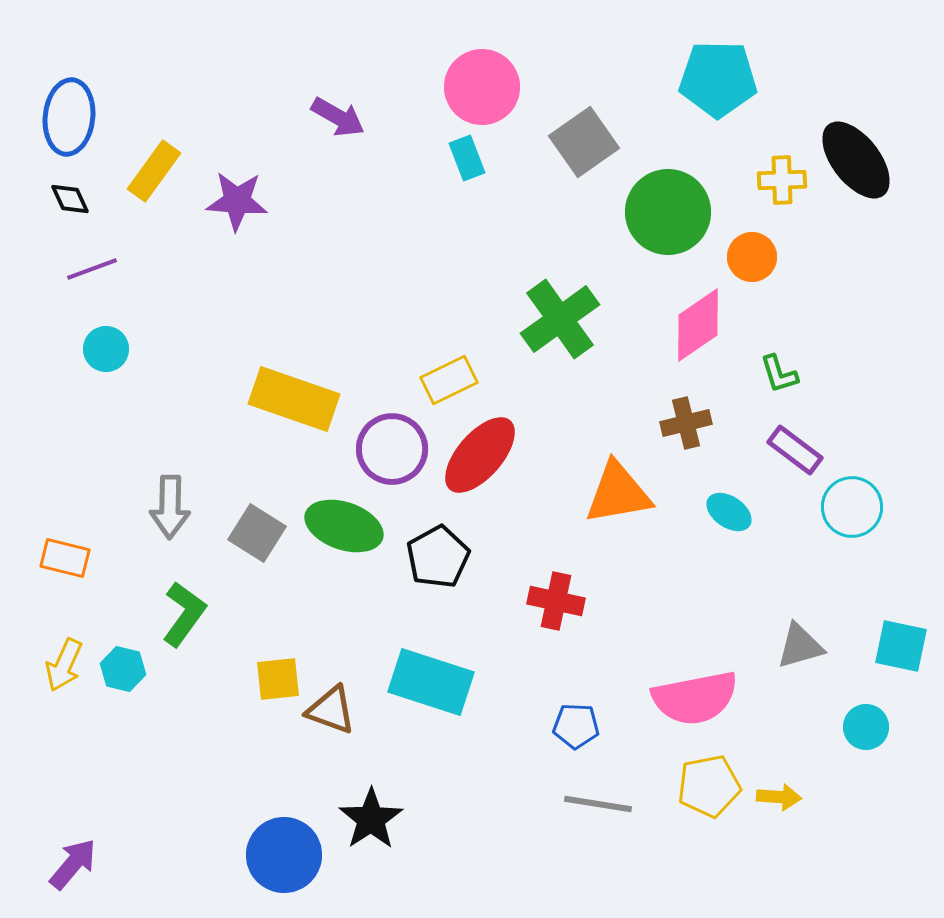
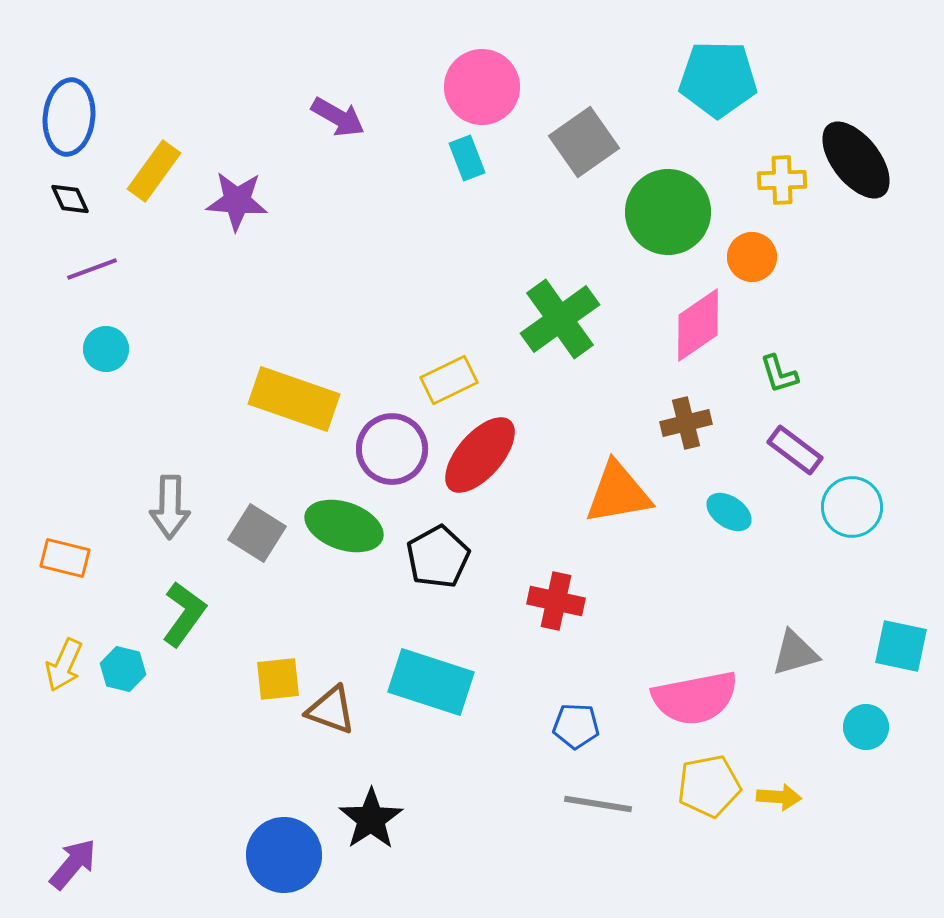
gray triangle at (800, 646): moved 5 px left, 7 px down
